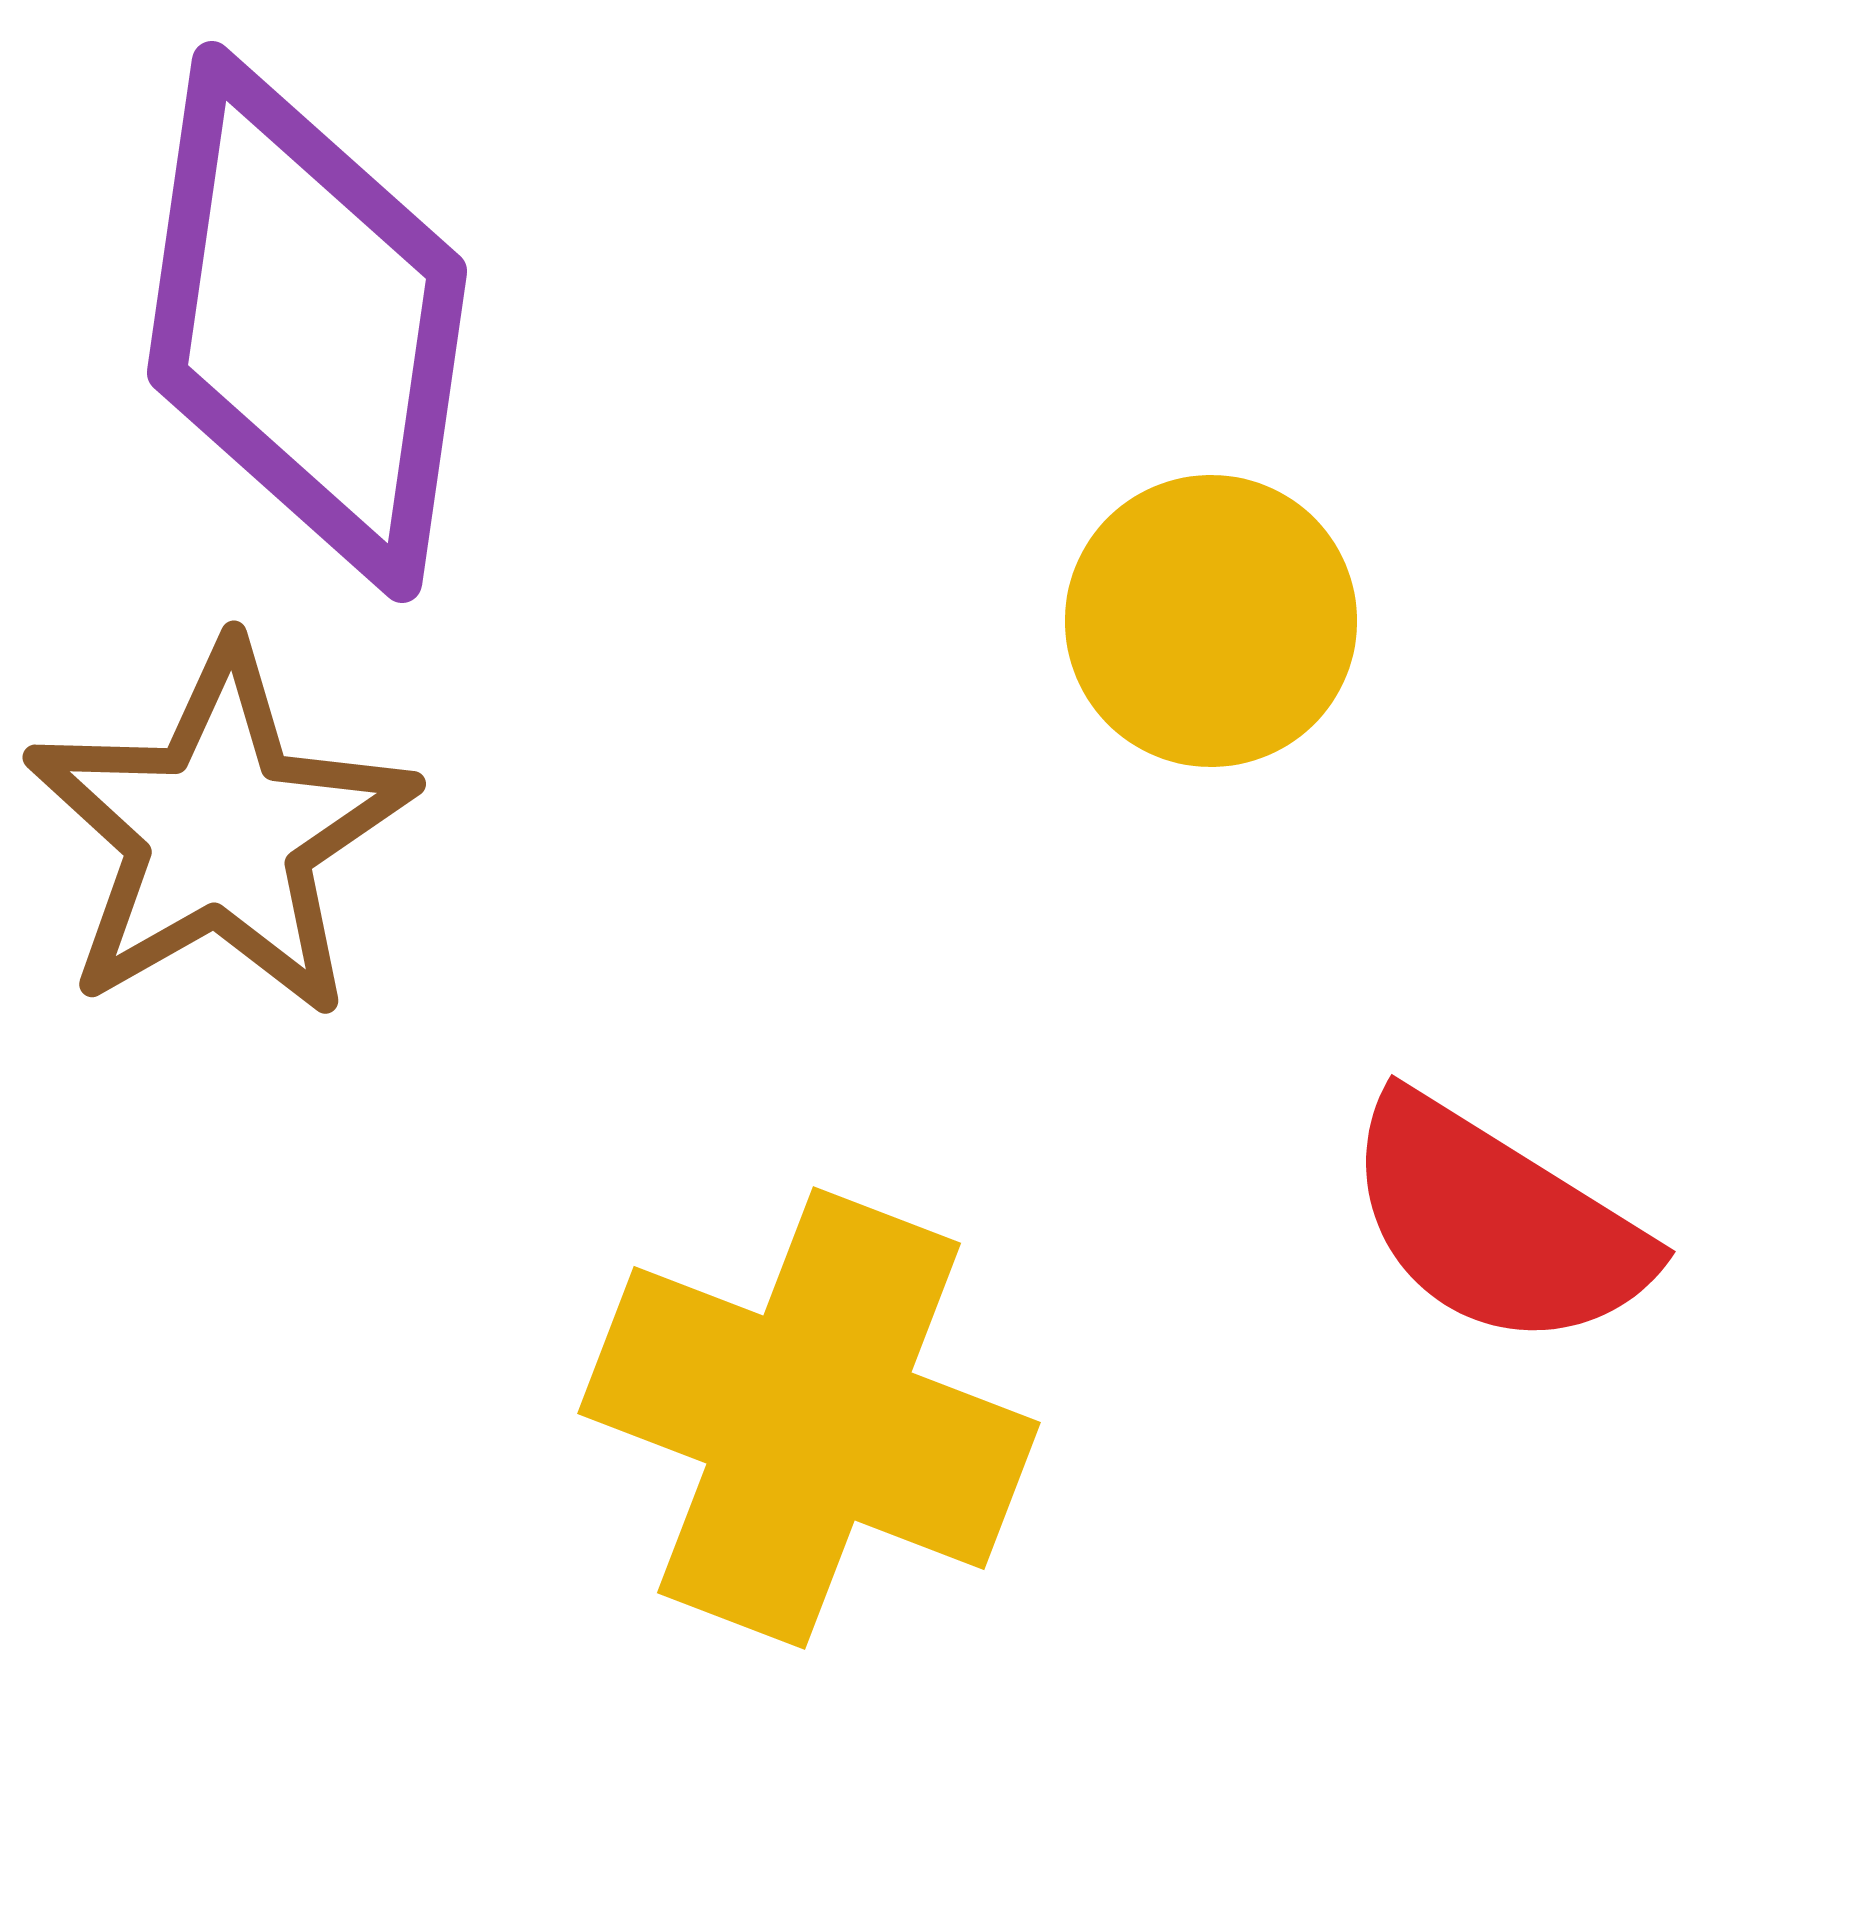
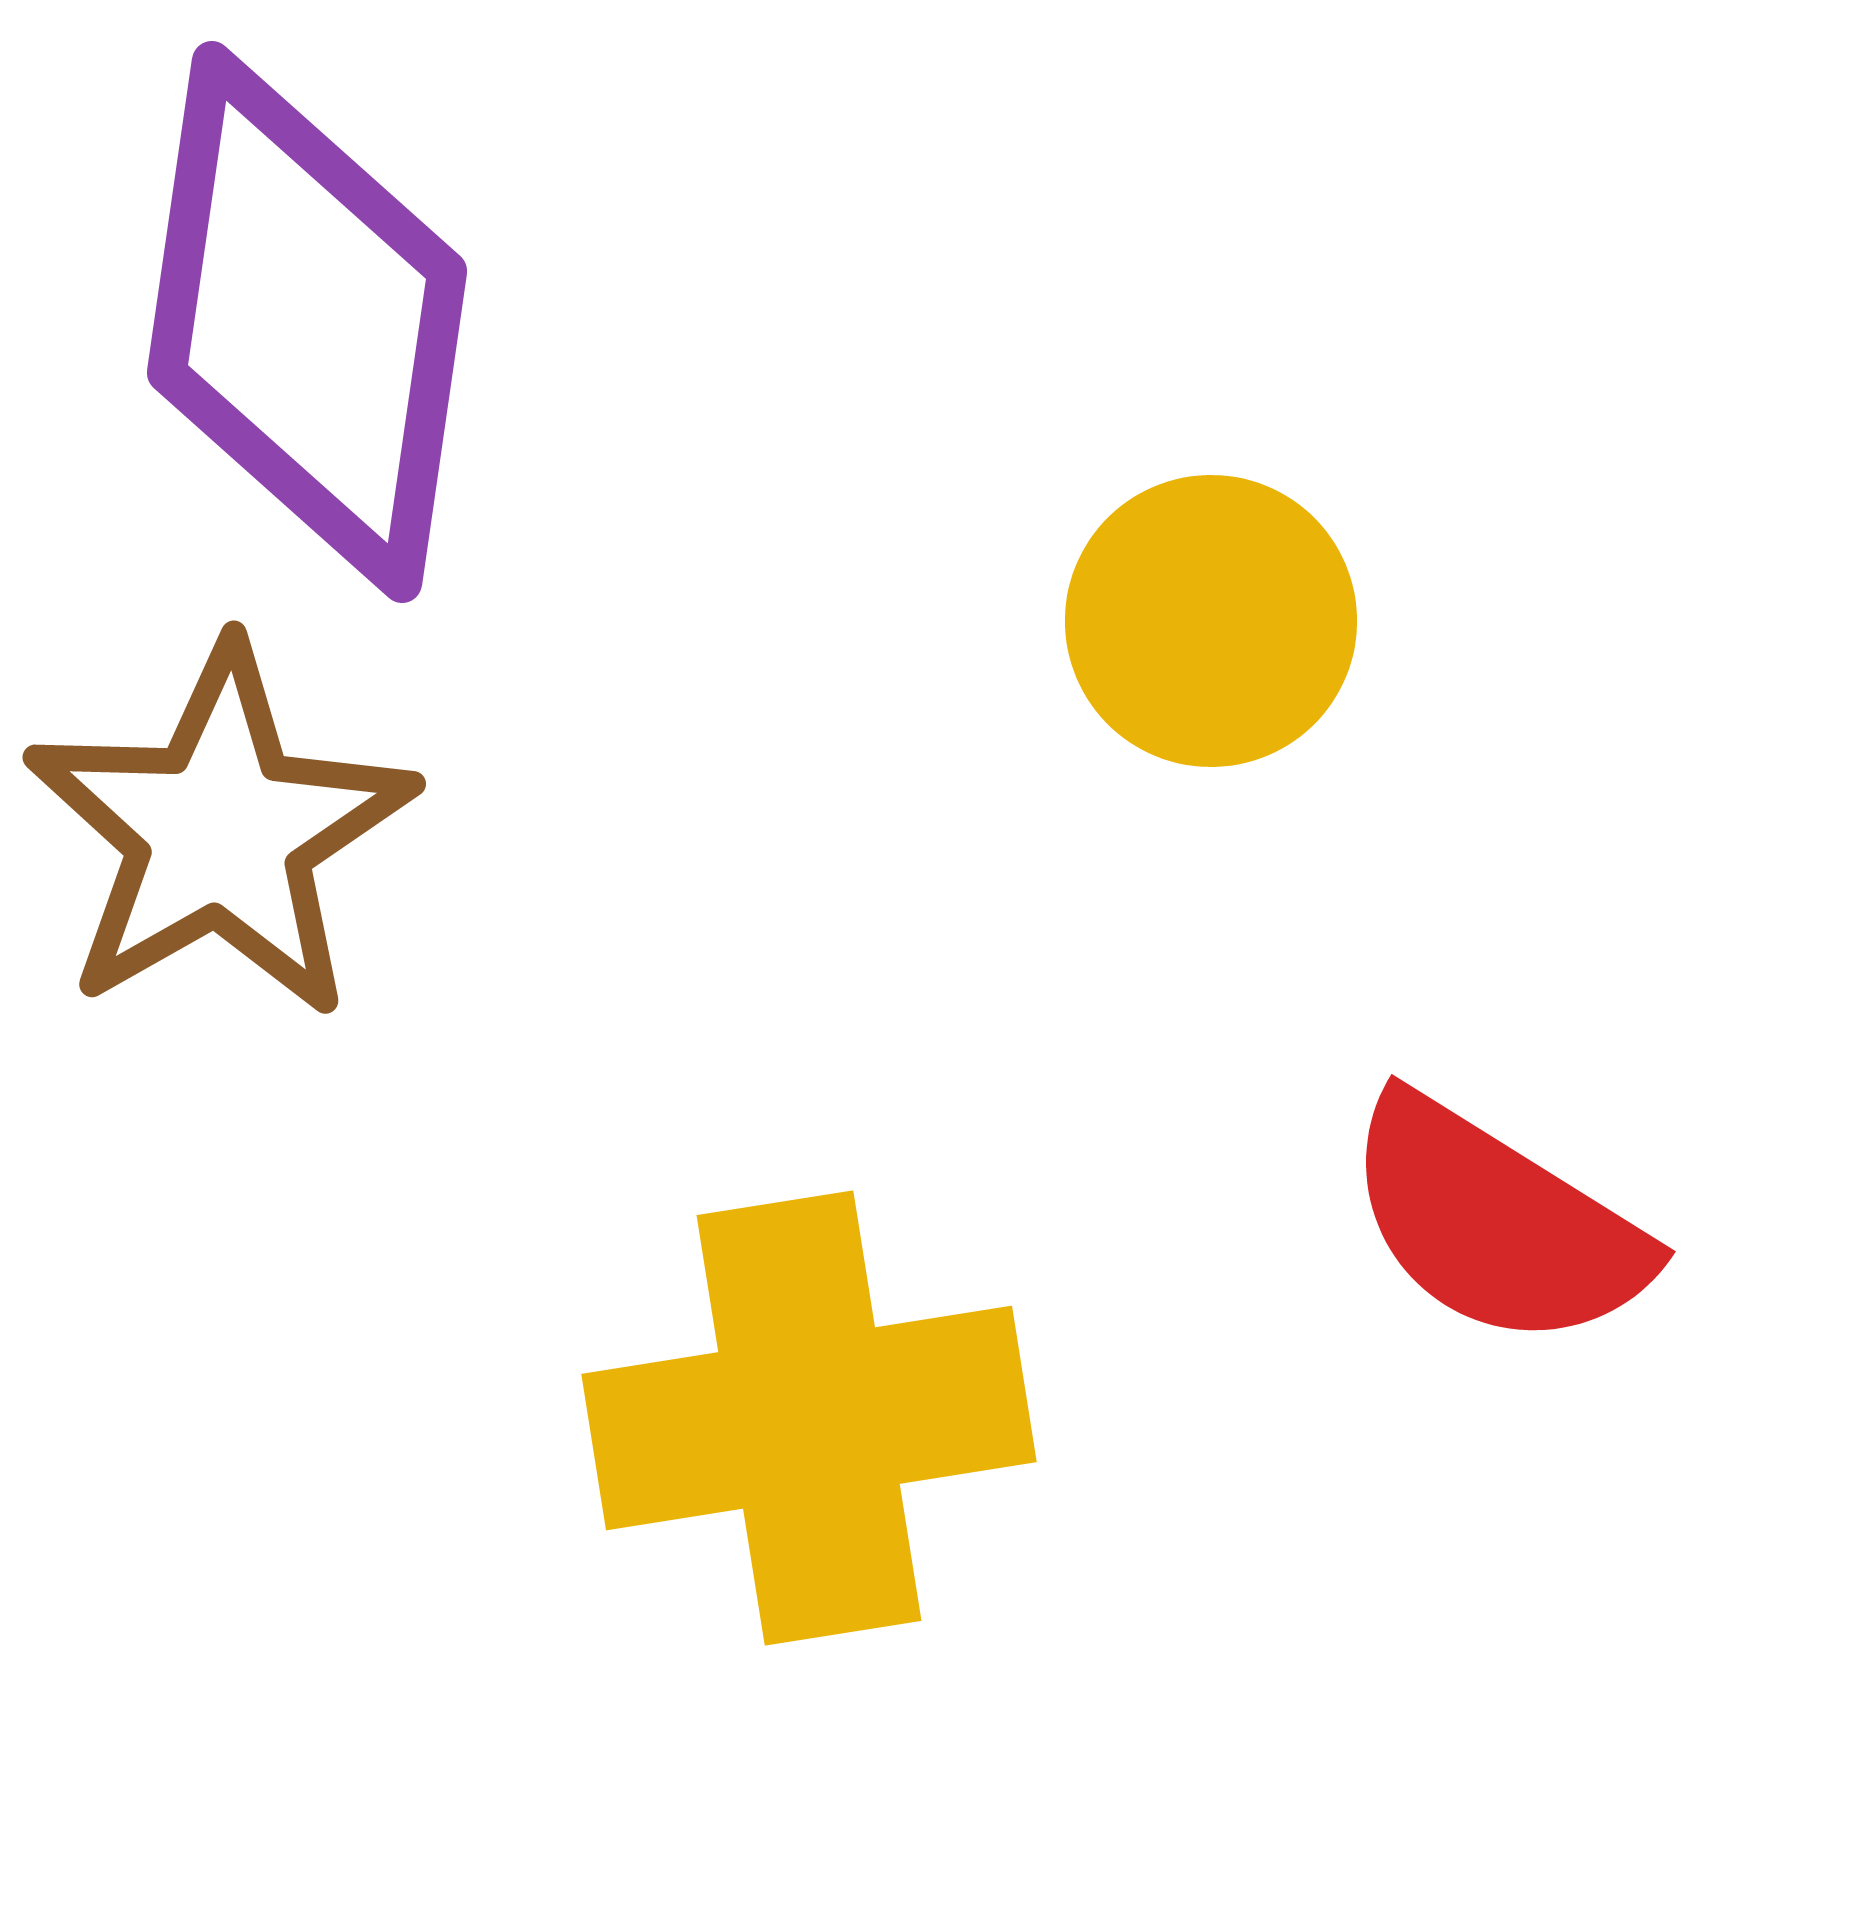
yellow cross: rotated 30 degrees counterclockwise
